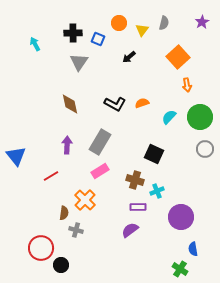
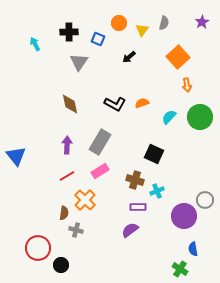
black cross: moved 4 px left, 1 px up
gray circle: moved 51 px down
red line: moved 16 px right
purple circle: moved 3 px right, 1 px up
red circle: moved 3 px left
